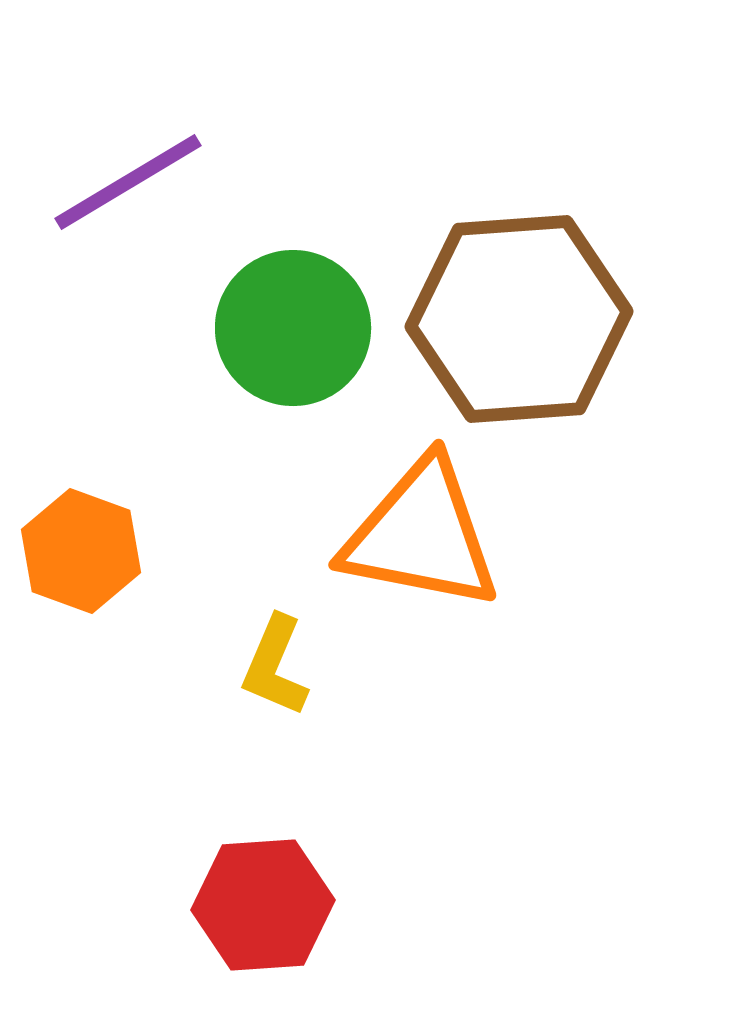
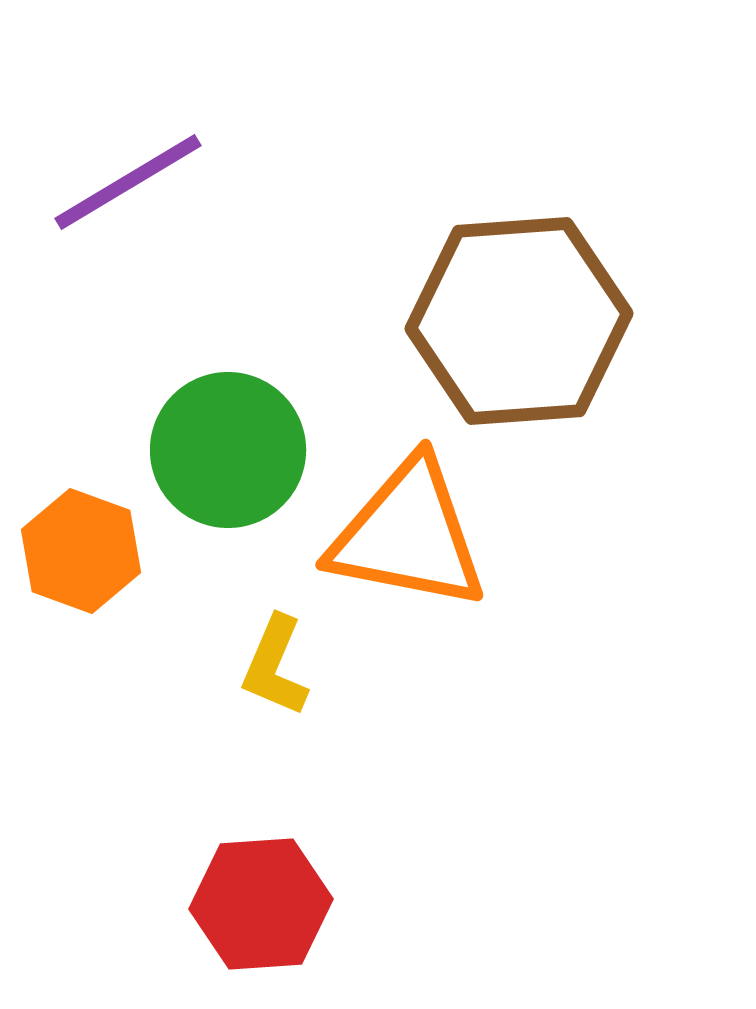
brown hexagon: moved 2 px down
green circle: moved 65 px left, 122 px down
orange triangle: moved 13 px left
red hexagon: moved 2 px left, 1 px up
